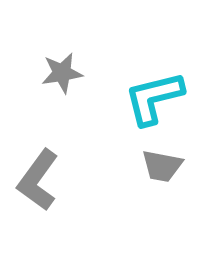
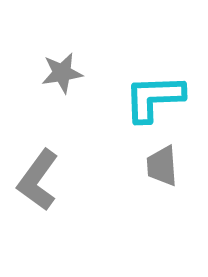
cyan L-shape: rotated 12 degrees clockwise
gray trapezoid: rotated 75 degrees clockwise
